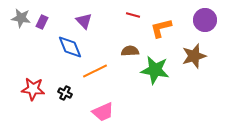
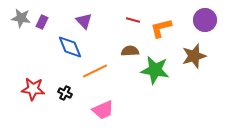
red line: moved 5 px down
pink trapezoid: moved 2 px up
